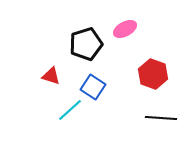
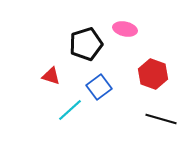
pink ellipse: rotated 40 degrees clockwise
blue square: moved 6 px right; rotated 20 degrees clockwise
black line: moved 1 px down; rotated 12 degrees clockwise
